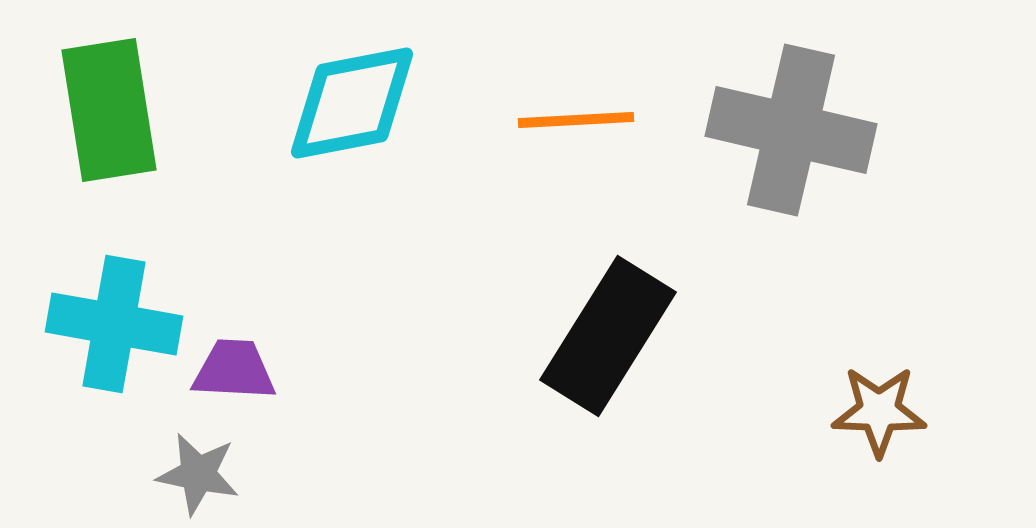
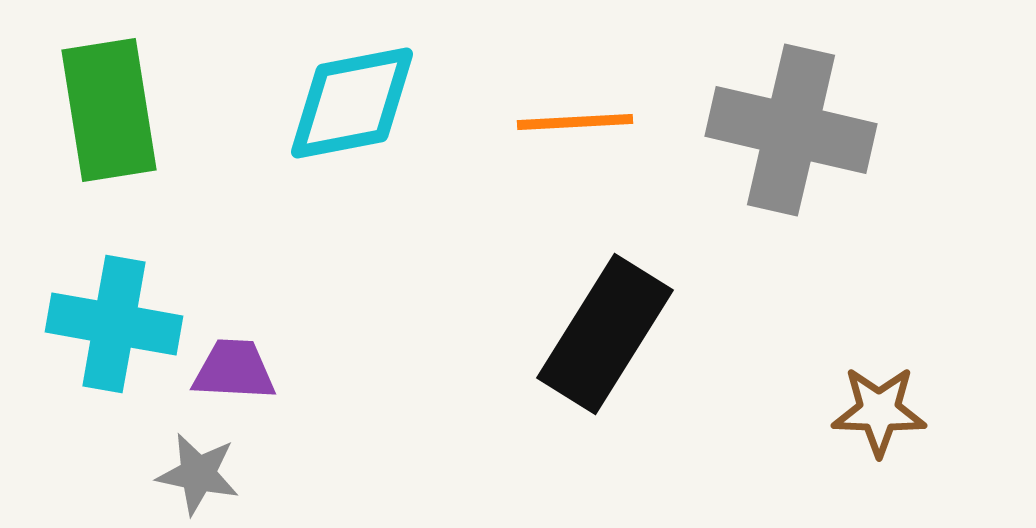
orange line: moved 1 px left, 2 px down
black rectangle: moved 3 px left, 2 px up
